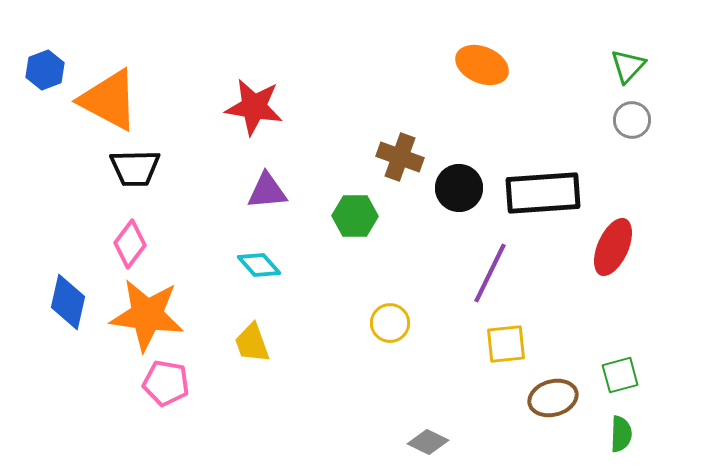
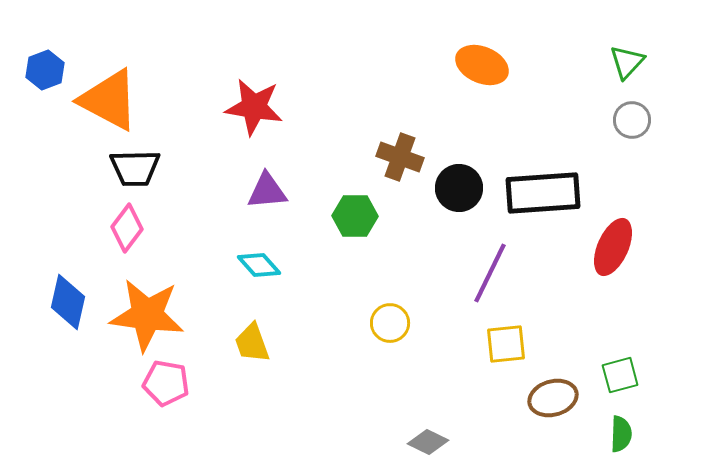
green triangle: moved 1 px left, 4 px up
pink diamond: moved 3 px left, 16 px up
